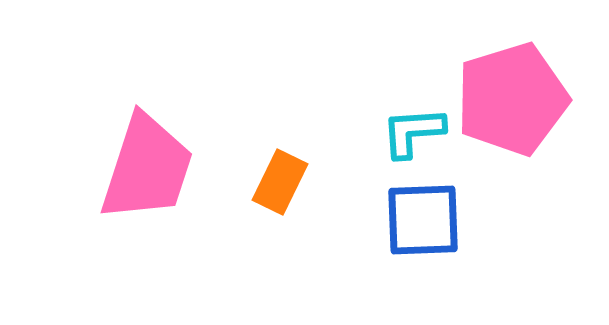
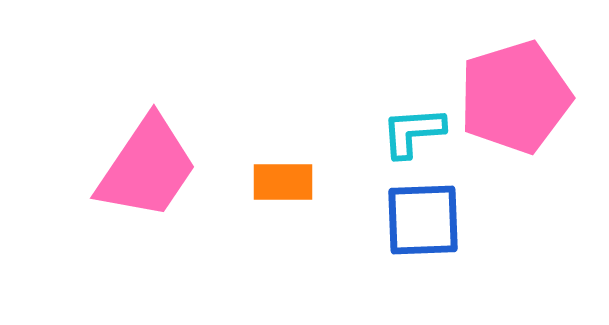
pink pentagon: moved 3 px right, 2 px up
pink trapezoid: rotated 16 degrees clockwise
orange rectangle: moved 3 px right; rotated 64 degrees clockwise
